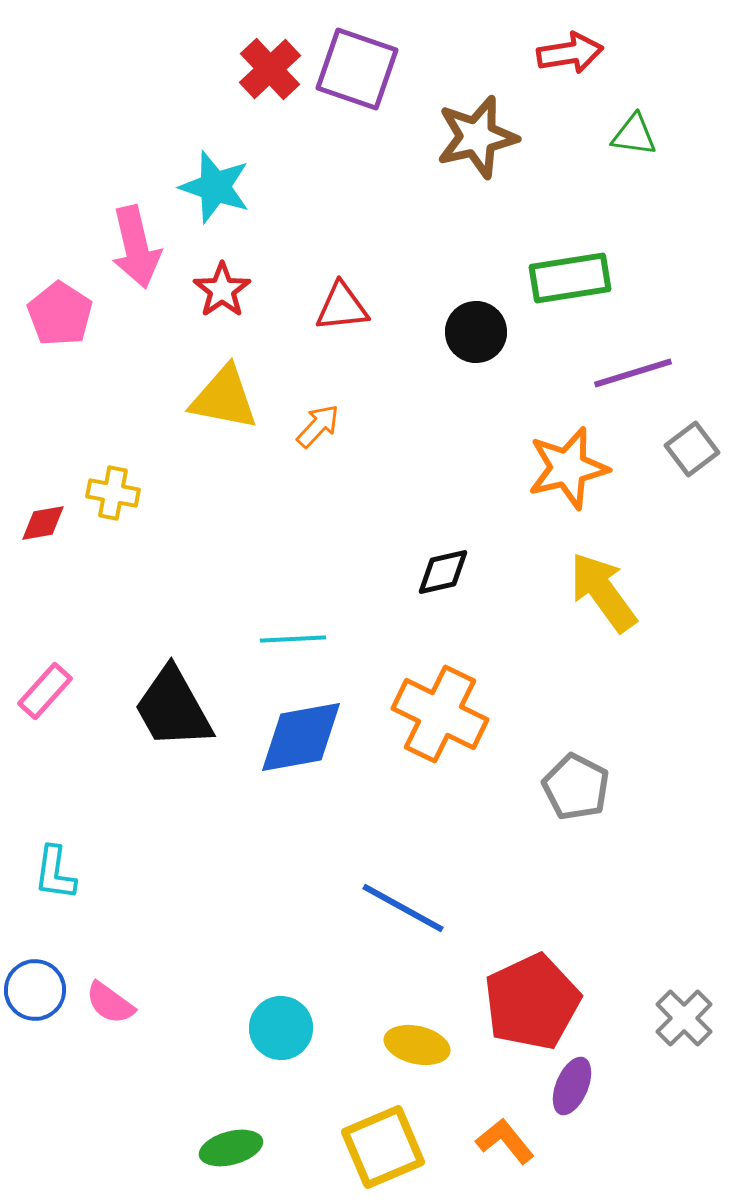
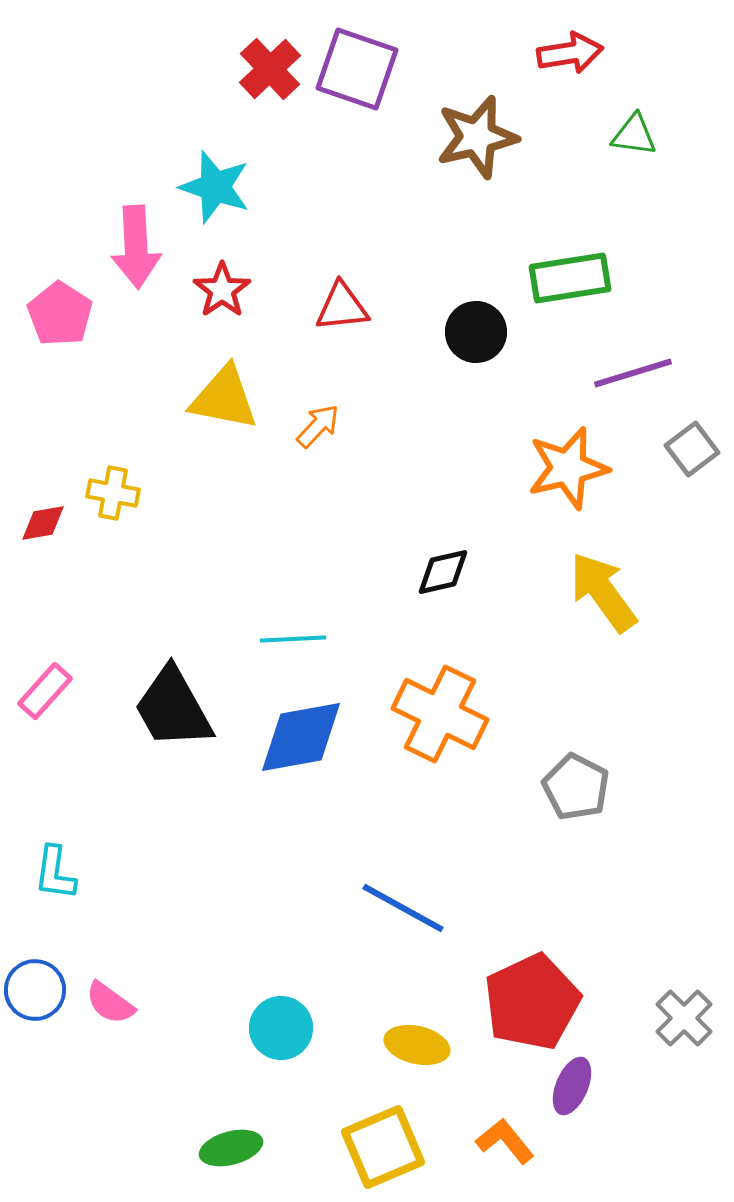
pink arrow: rotated 10 degrees clockwise
